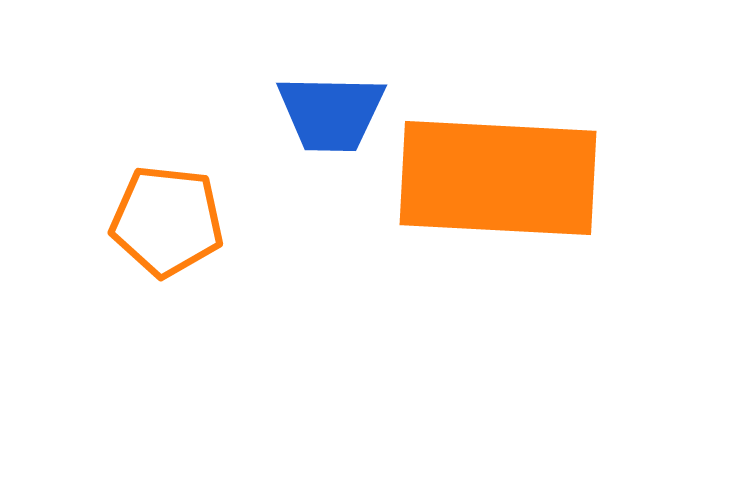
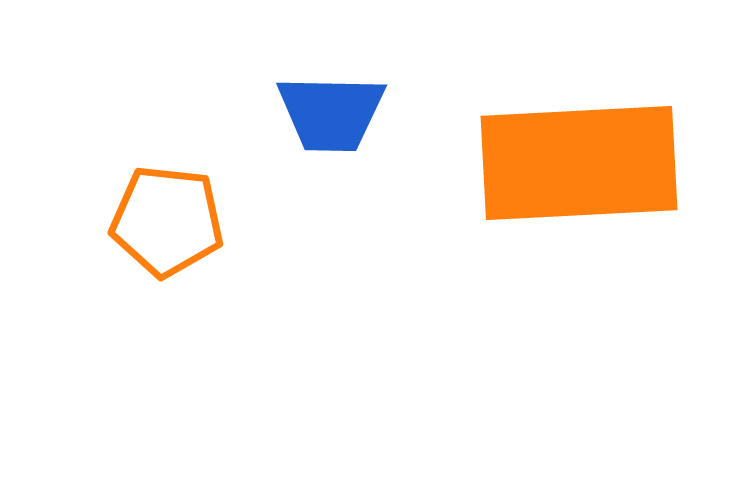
orange rectangle: moved 81 px right, 15 px up; rotated 6 degrees counterclockwise
